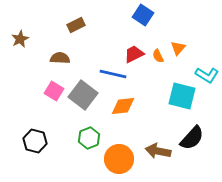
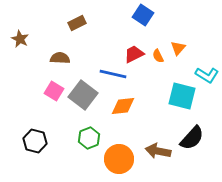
brown rectangle: moved 1 px right, 2 px up
brown star: rotated 18 degrees counterclockwise
